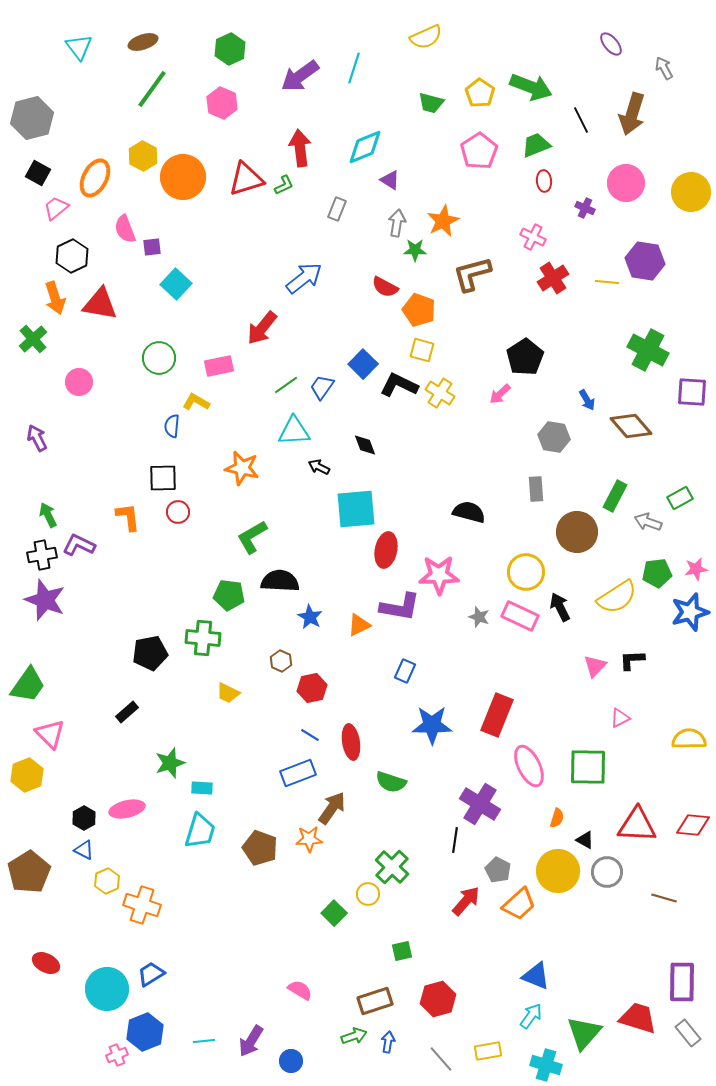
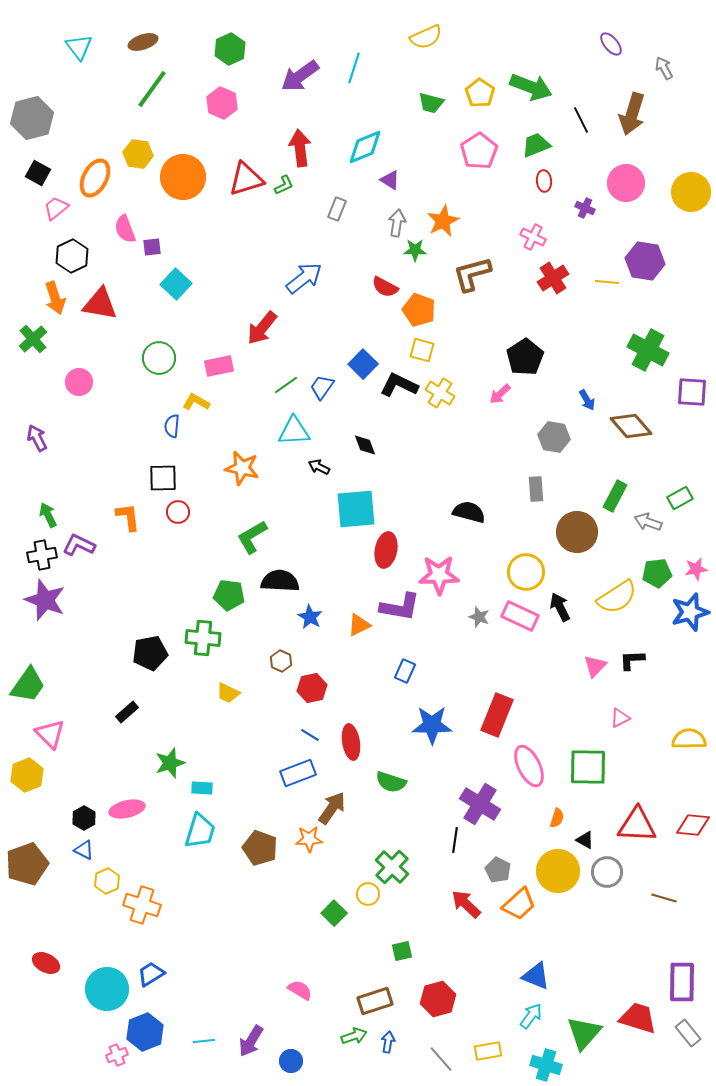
yellow hexagon at (143, 156): moved 5 px left, 2 px up; rotated 20 degrees counterclockwise
brown pentagon at (29, 872): moved 2 px left, 8 px up; rotated 12 degrees clockwise
red arrow at (466, 901): moved 3 px down; rotated 88 degrees counterclockwise
